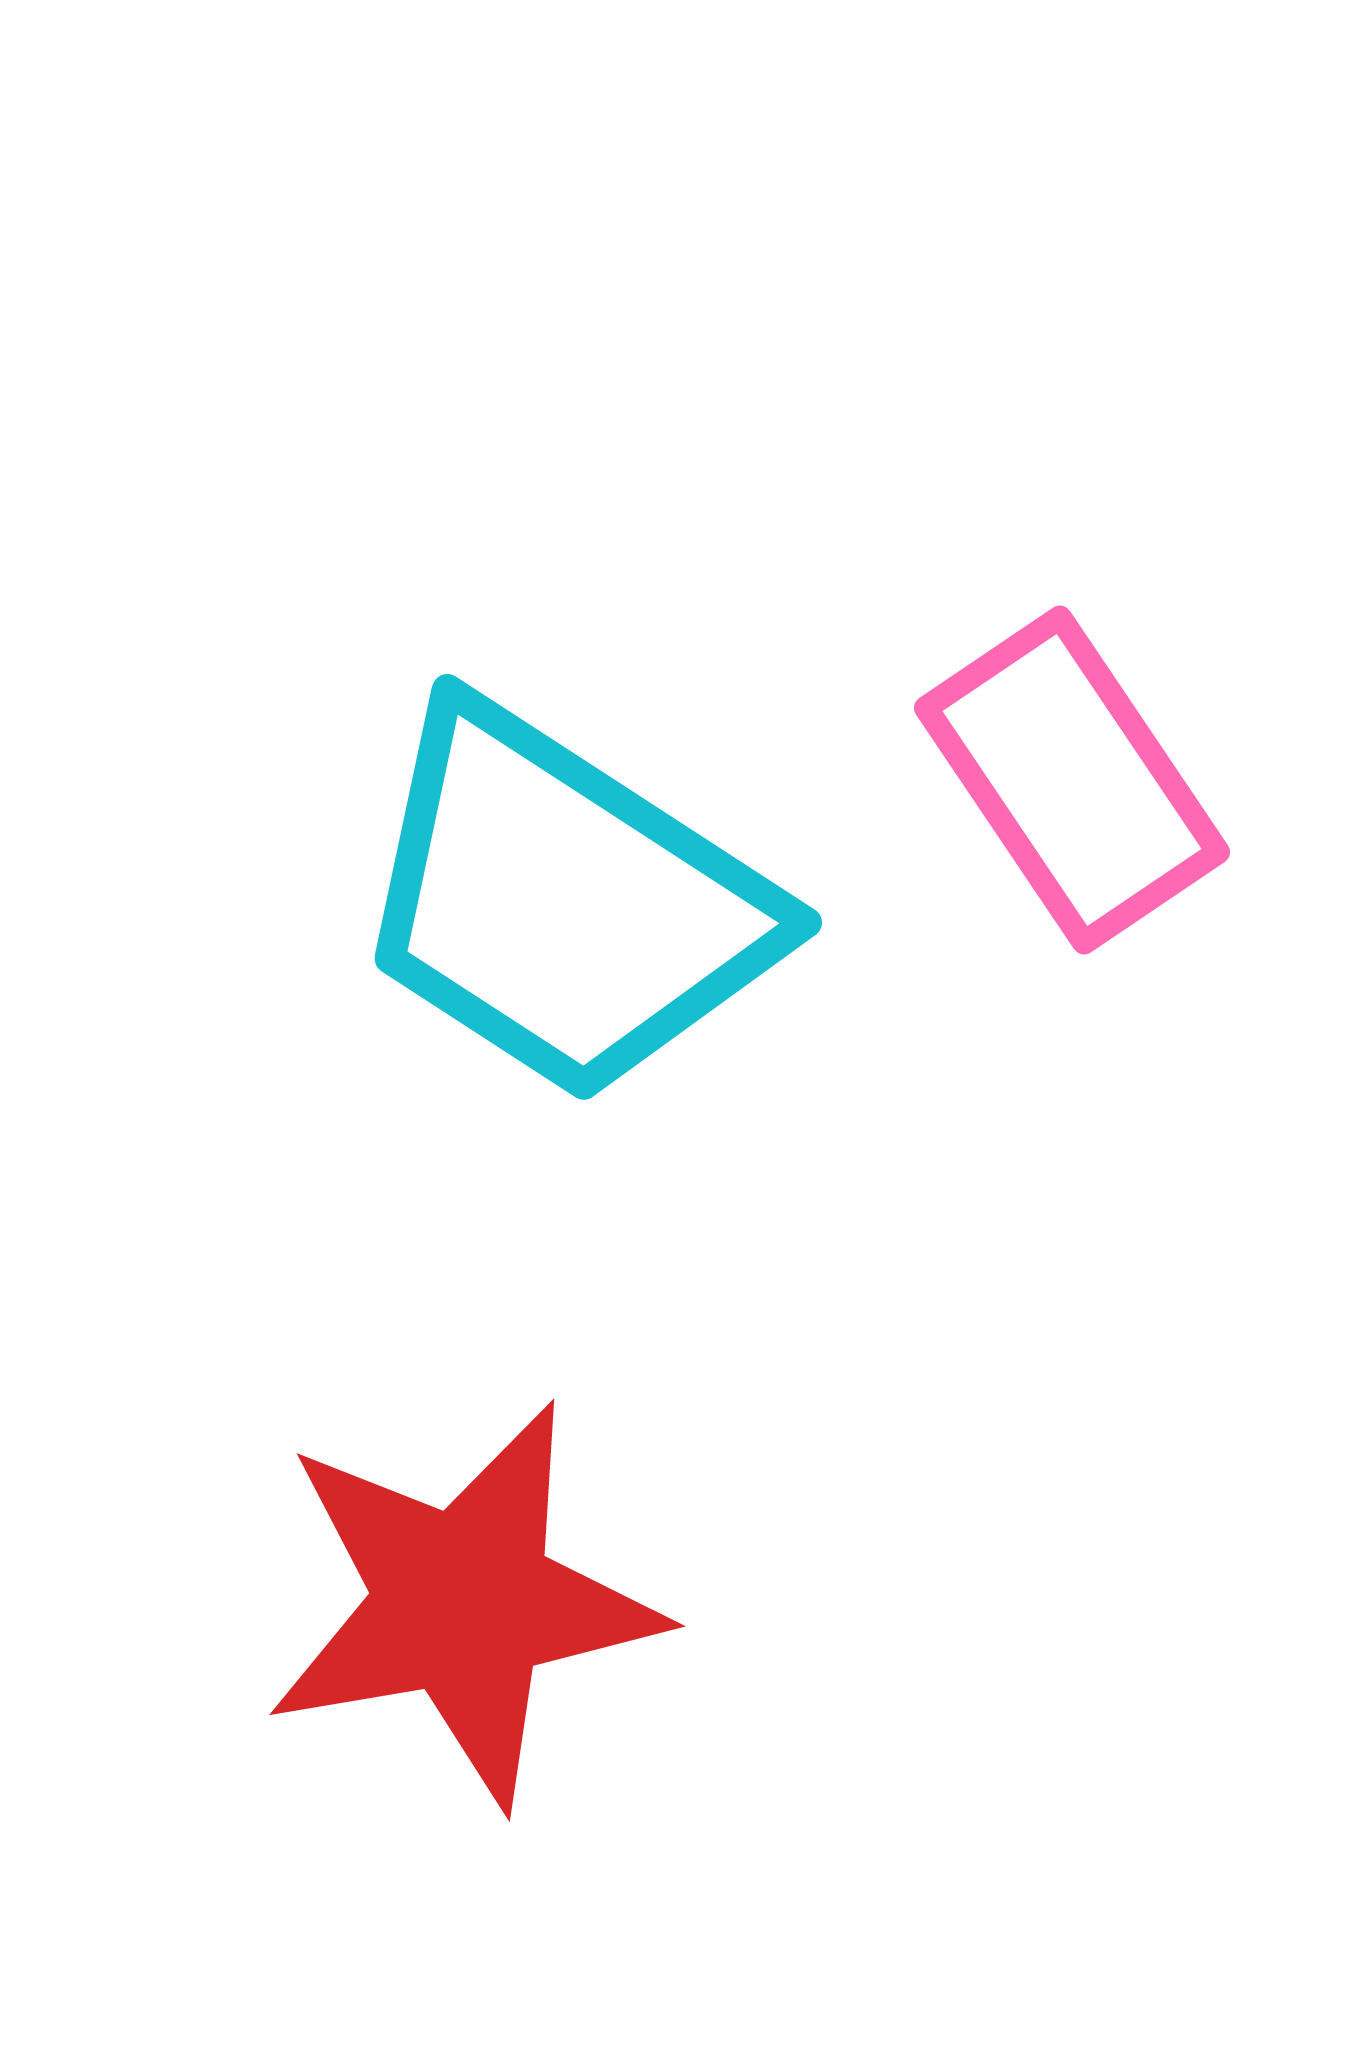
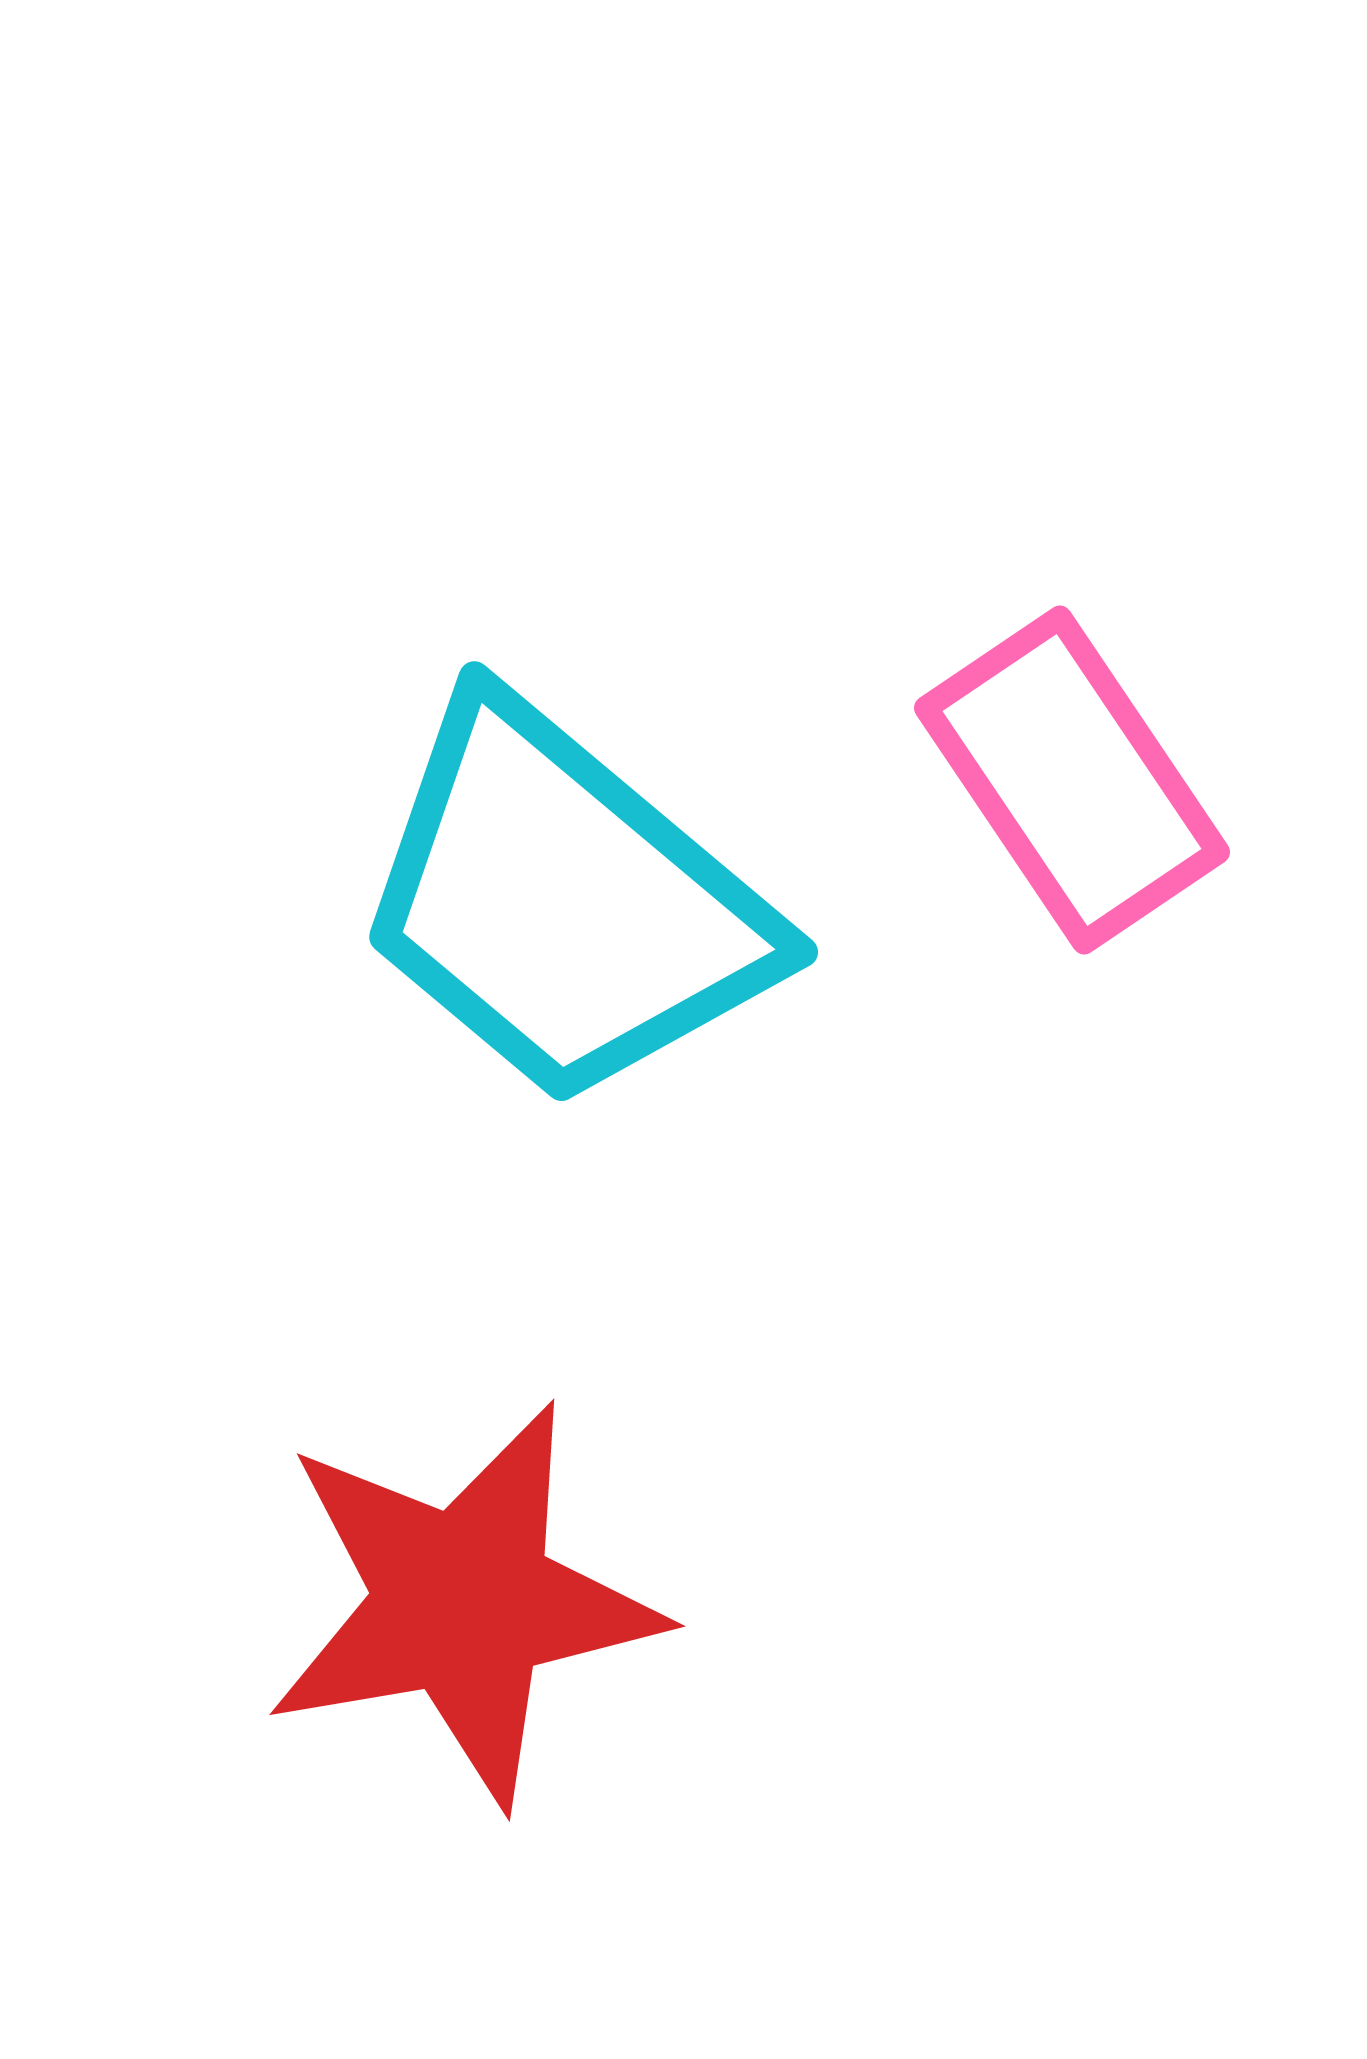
cyan trapezoid: rotated 7 degrees clockwise
